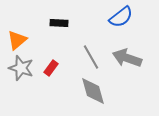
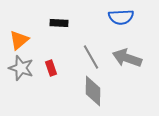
blue semicircle: rotated 35 degrees clockwise
orange triangle: moved 2 px right
red rectangle: rotated 56 degrees counterclockwise
gray diamond: rotated 16 degrees clockwise
